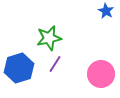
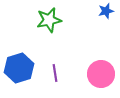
blue star: rotated 28 degrees clockwise
green star: moved 18 px up
purple line: moved 9 px down; rotated 42 degrees counterclockwise
